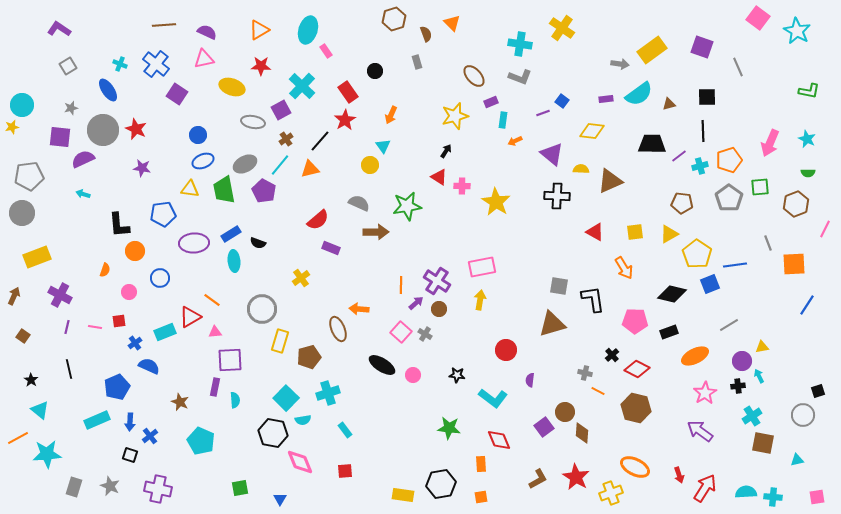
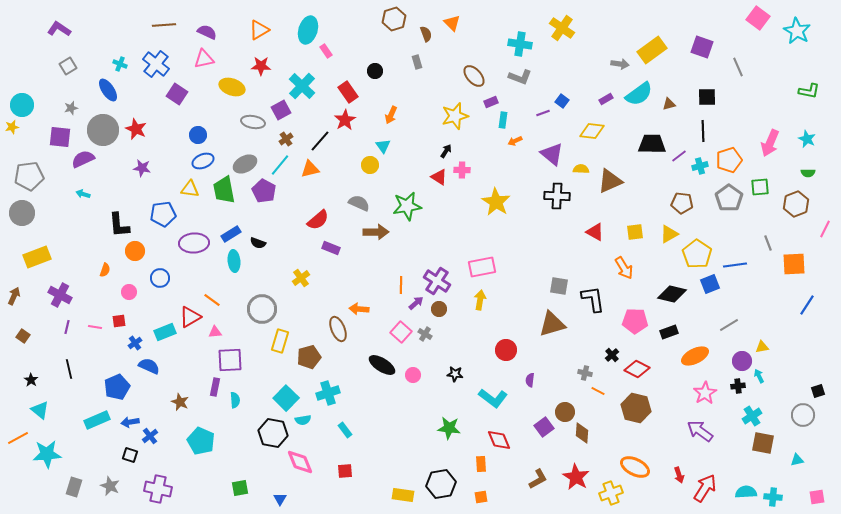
purple rectangle at (606, 99): rotated 24 degrees counterclockwise
pink cross at (462, 186): moved 16 px up
black star at (457, 375): moved 2 px left, 1 px up
blue arrow at (130, 422): rotated 78 degrees clockwise
